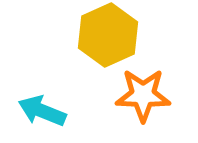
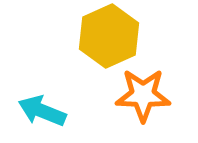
yellow hexagon: moved 1 px right, 1 px down
